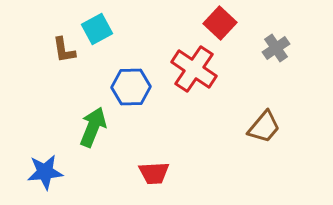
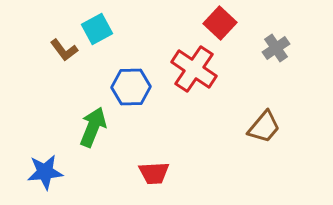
brown L-shape: rotated 28 degrees counterclockwise
